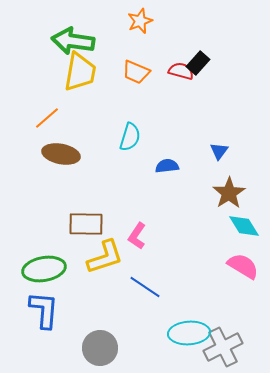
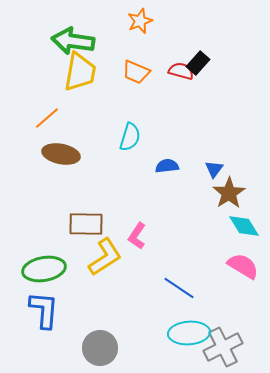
blue triangle: moved 5 px left, 18 px down
yellow L-shape: rotated 15 degrees counterclockwise
blue line: moved 34 px right, 1 px down
